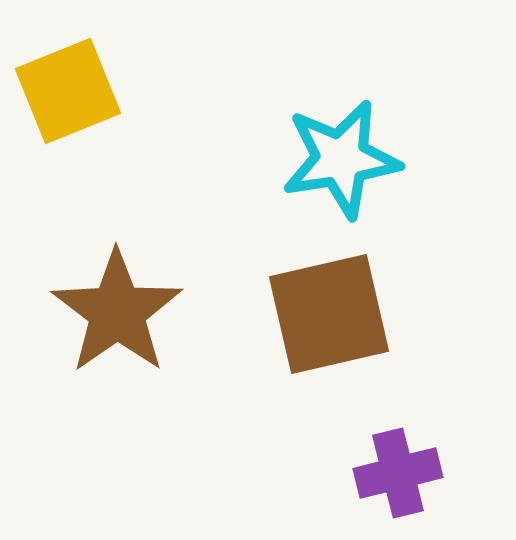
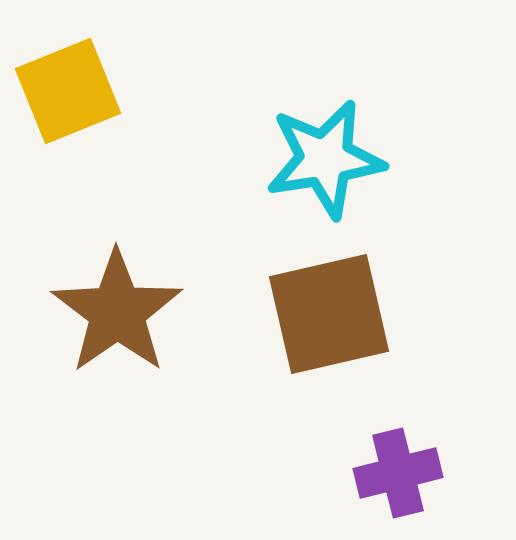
cyan star: moved 16 px left
